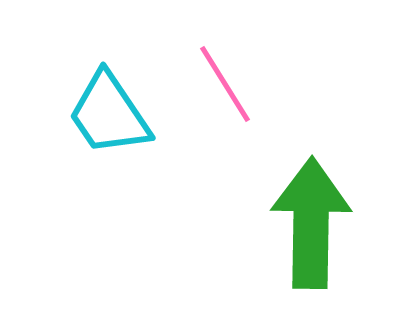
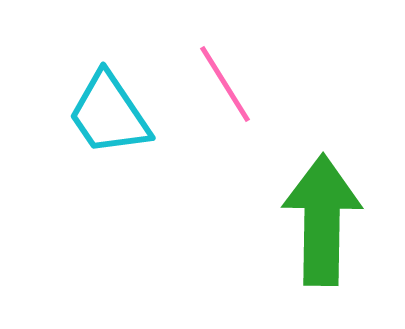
green arrow: moved 11 px right, 3 px up
